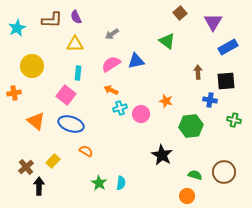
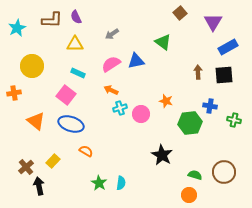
green triangle: moved 4 px left, 1 px down
cyan rectangle: rotated 72 degrees counterclockwise
black square: moved 2 px left, 6 px up
blue cross: moved 6 px down
green hexagon: moved 1 px left, 3 px up
black arrow: rotated 12 degrees counterclockwise
orange circle: moved 2 px right, 1 px up
